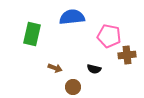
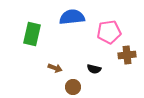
pink pentagon: moved 4 px up; rotated 20 degrees counterclockwise
